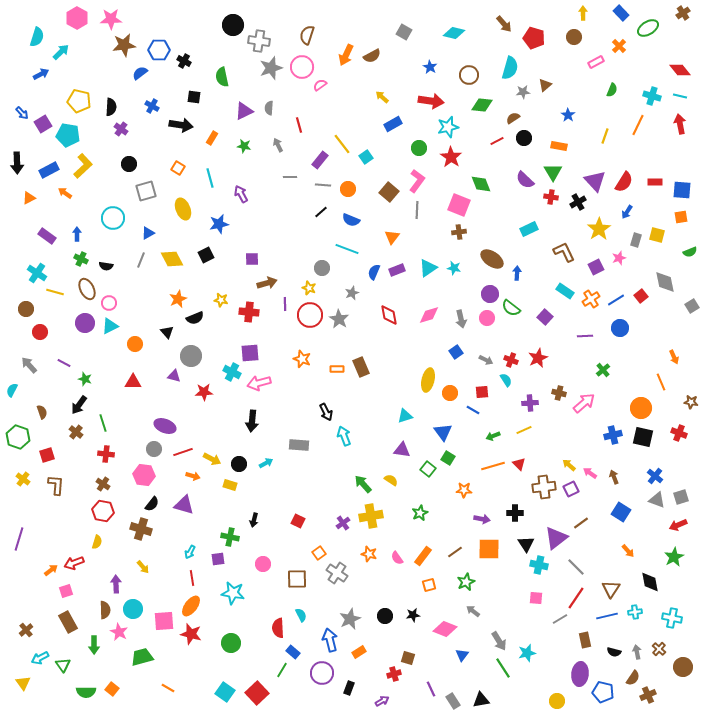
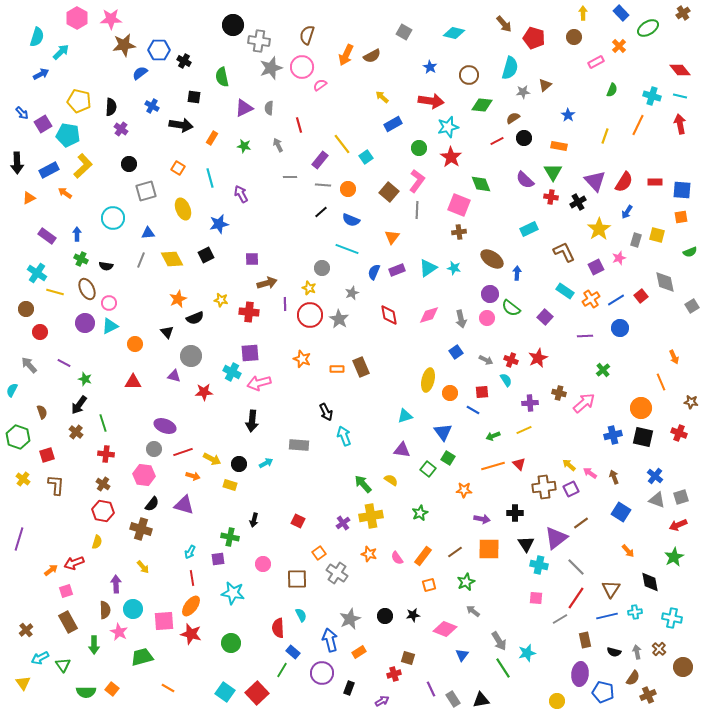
purple triangle at (244, 111): moved 3 px up
blue triangle at (148, 233): rotated 24 degrees clockwise
gray rectangle at (453, 701): moved 2 px up
